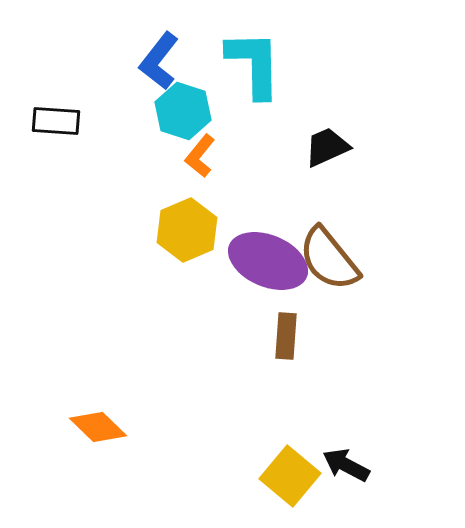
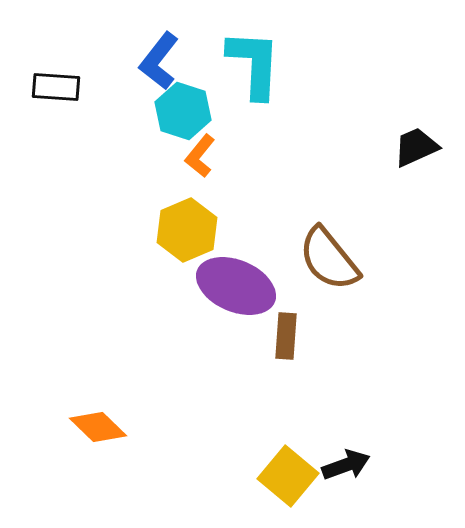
cyan L-shape: rotated 4 degrees clockwise
black rectangle: moved 34 px up
black trapezoid: moved 89 px right
purple ellipse: moved 32 px left, 25 px down
black arrow: rotated 132 degrees clockwise
yellow square: moved 2 px left
